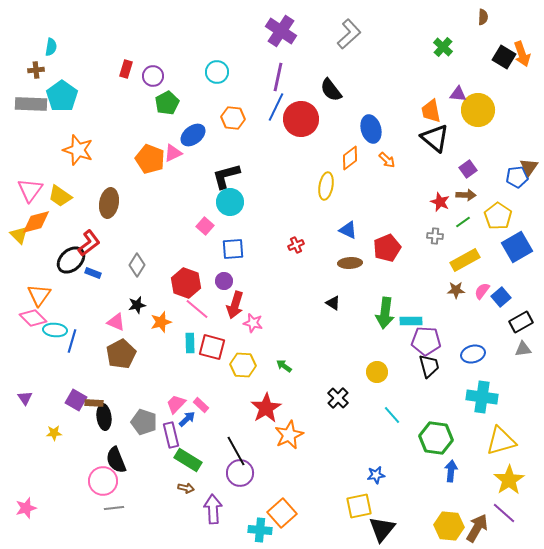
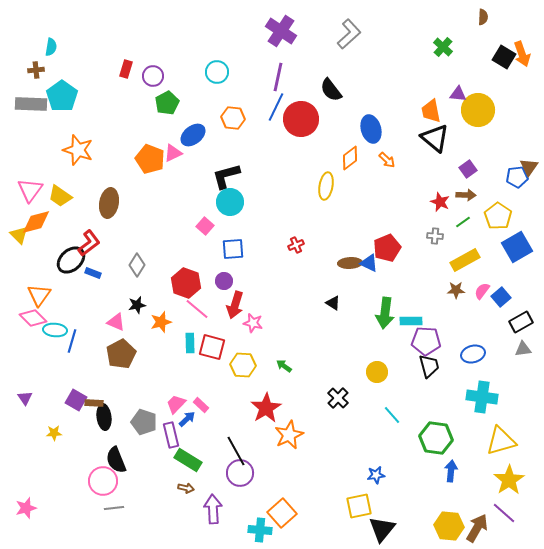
blue triangle at (348, 230): moved 21 px right, 33 px down
